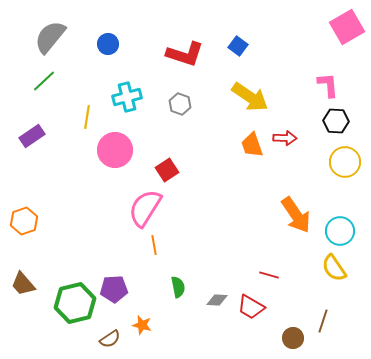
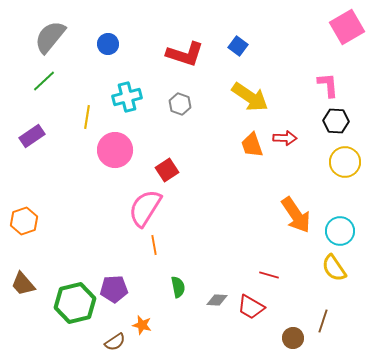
brown semicircle: moved 5 px right, 3 px down
